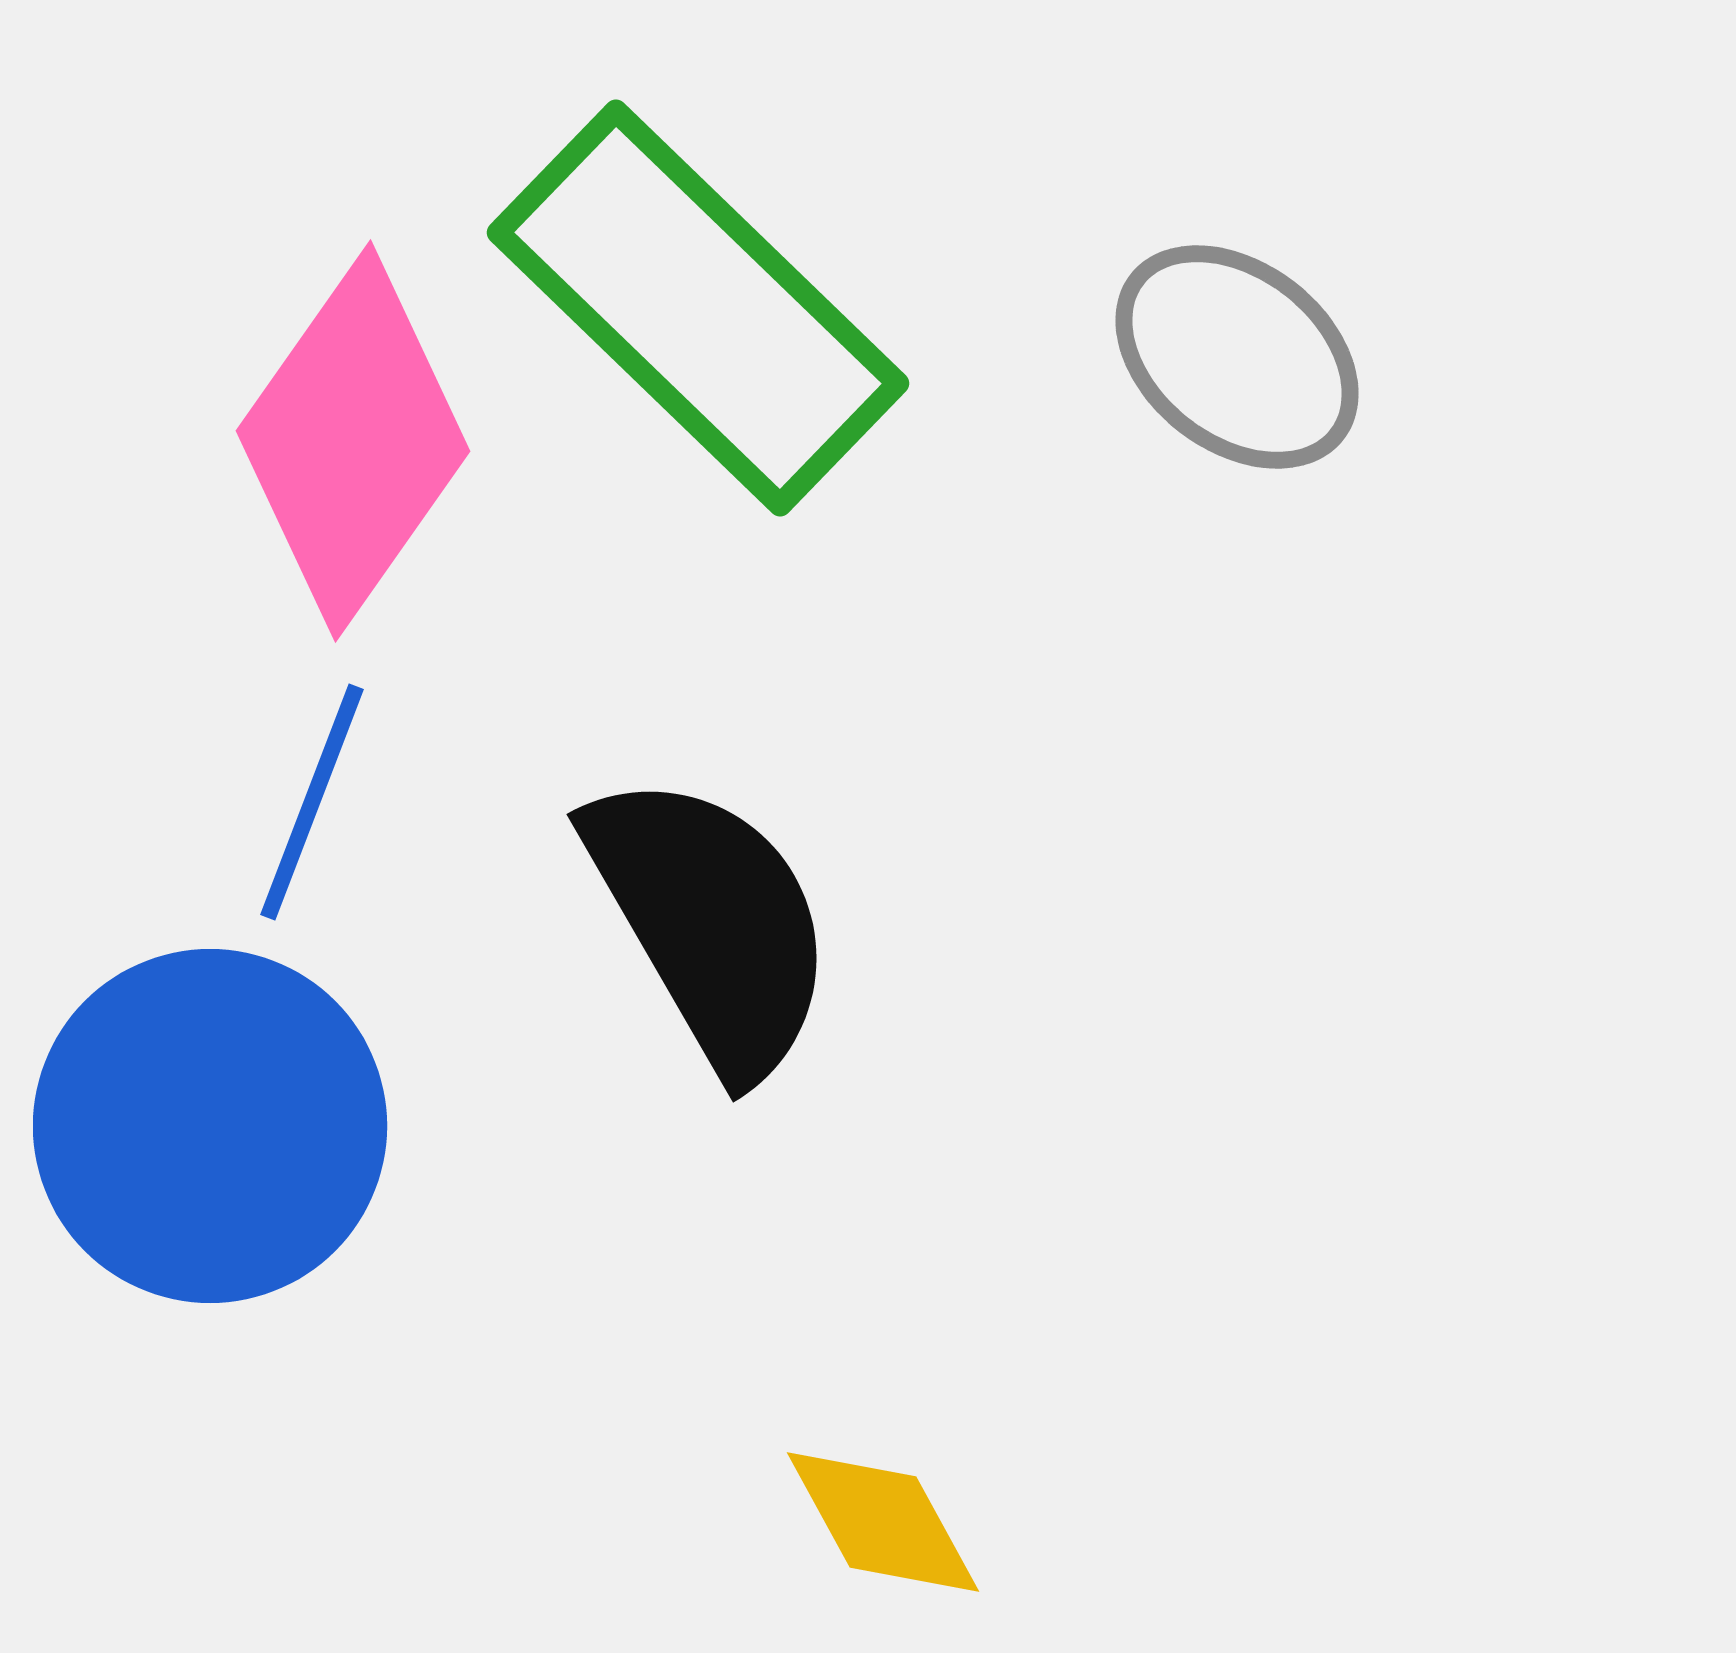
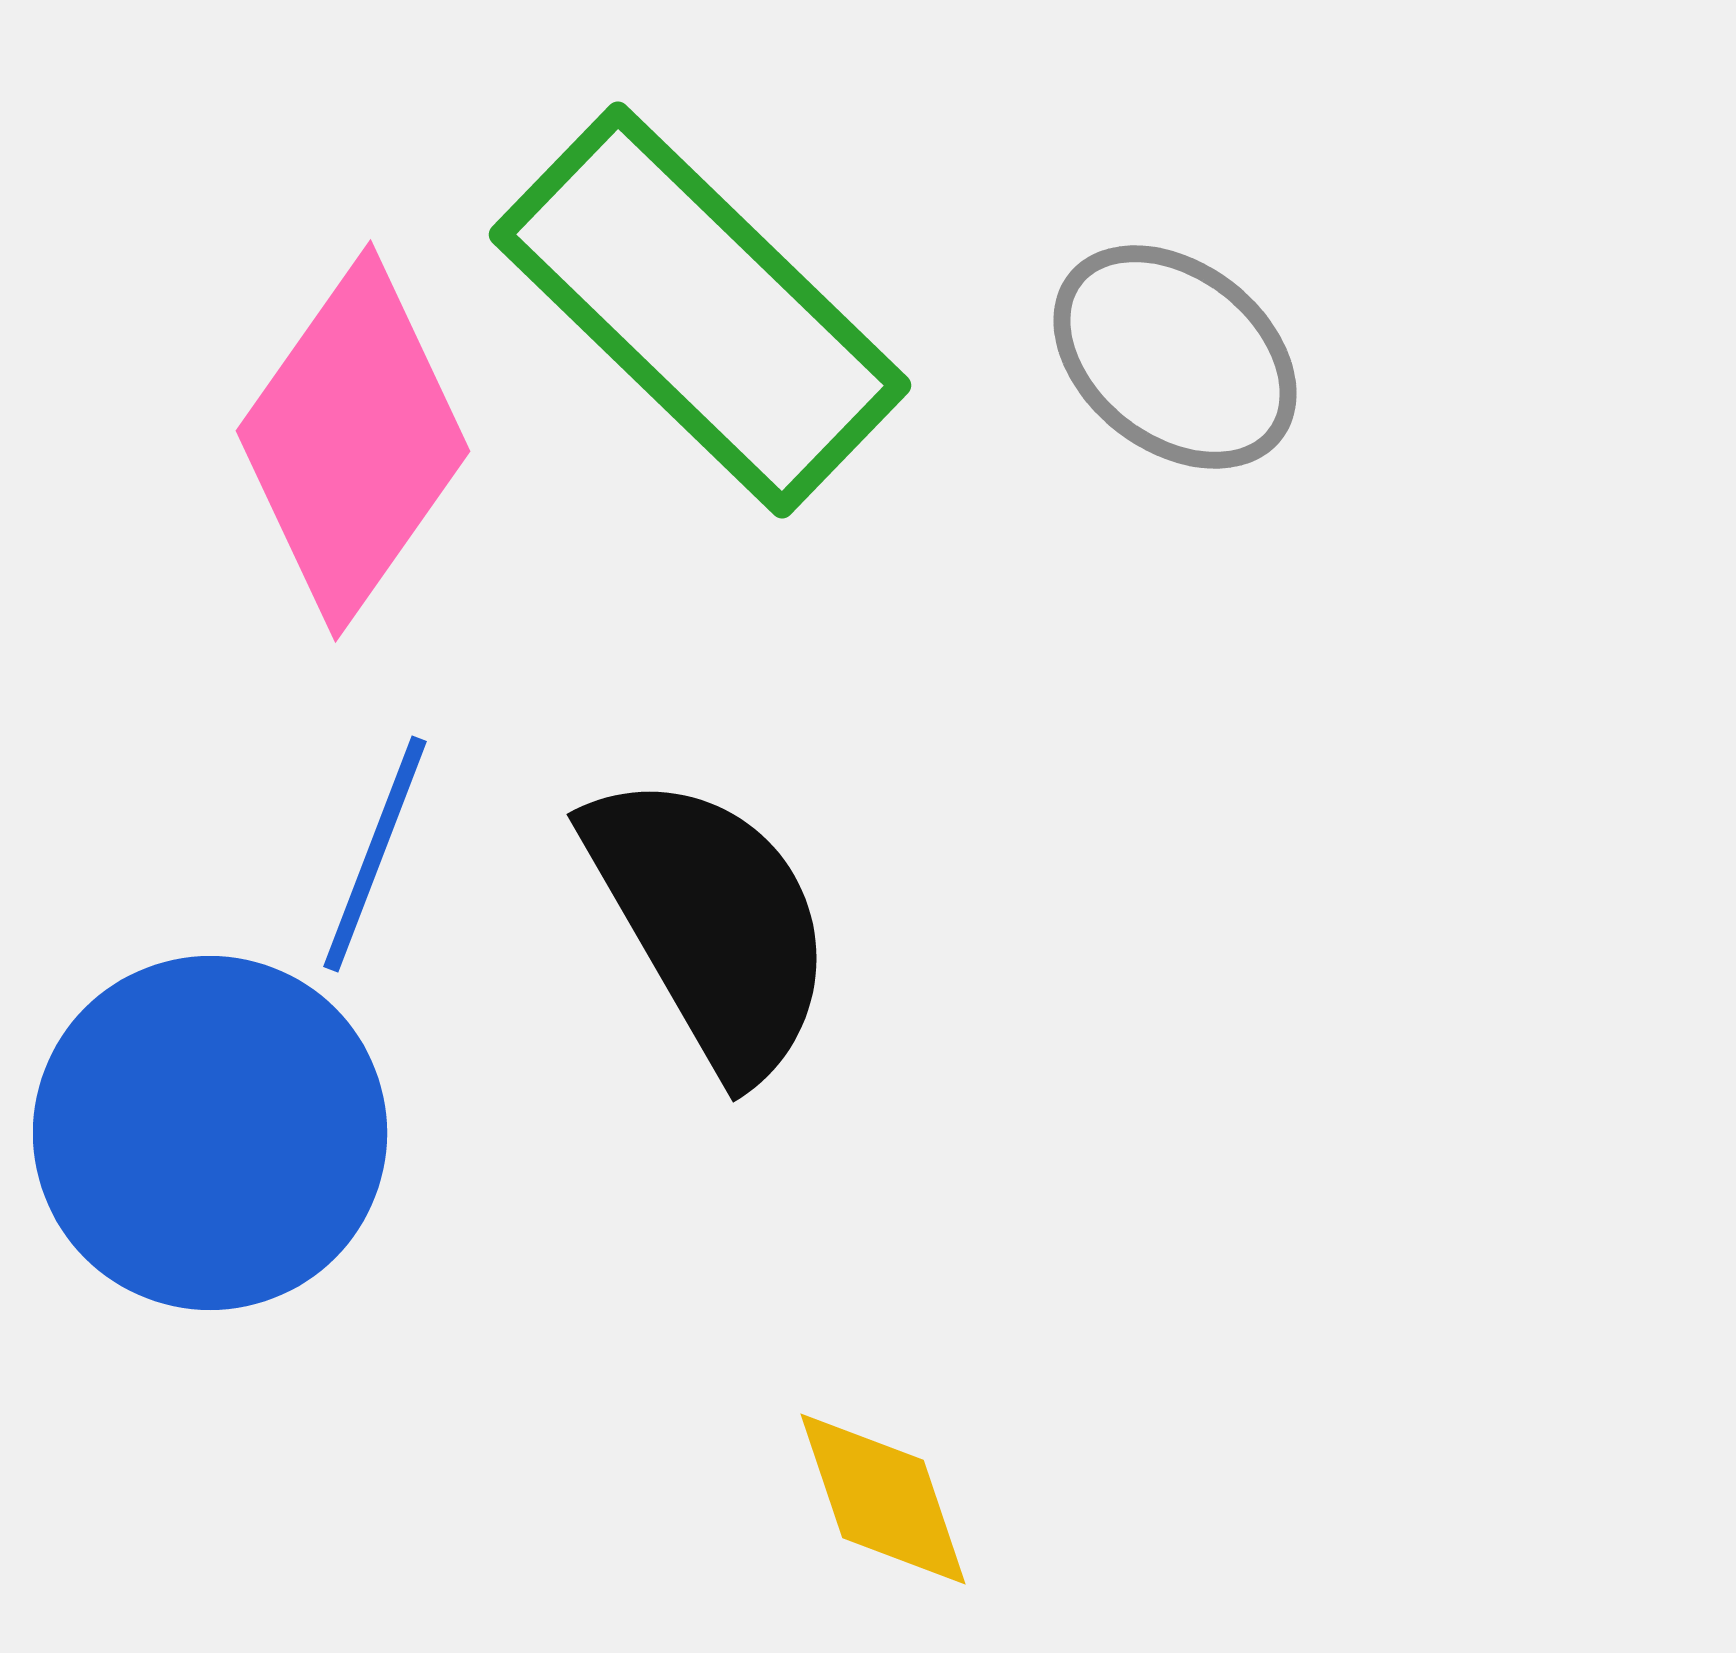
green rectangle: moved 2 px right, 2 px down
gray ellipse: moved 62 px left
blue line: moved 63 px right, 52 px down
blue circle: moved 7 px down
yellow diamond: moved 23 px up; rotated 10 degrees clockwise
